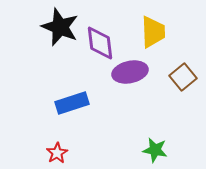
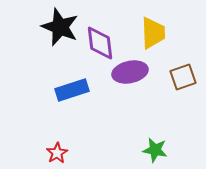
yellow trapezoid: moved 1 px down
brown square: rotated 20 degrees clockwise
blue rectangle: moved 13 px up
